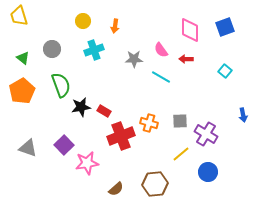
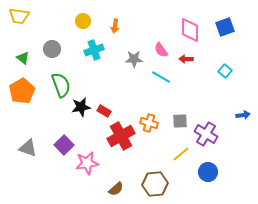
yellow trapezoid: rotated 65 degrees counterclockwise
blue arrow: rotated 88 degrees counterclockwise
red cross: rotated 8 degrees counterclockwise
